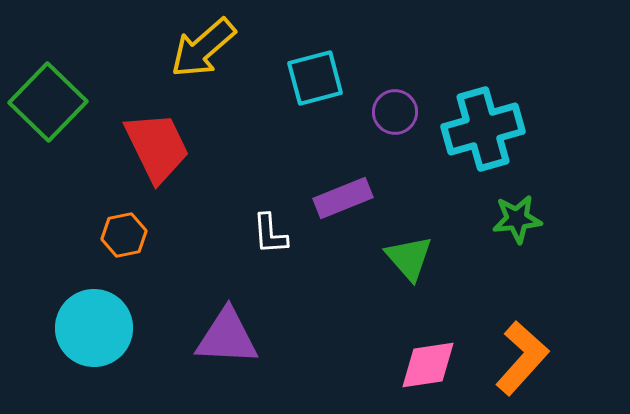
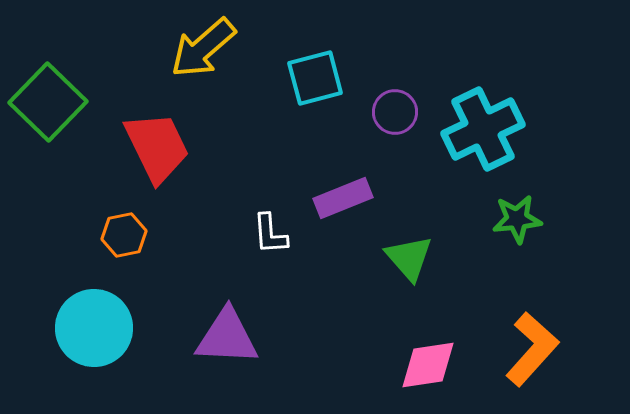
cyan cross: rotated 10 degrees counterclockwise
orange L-shape: moved 10 px right, 9 px up
